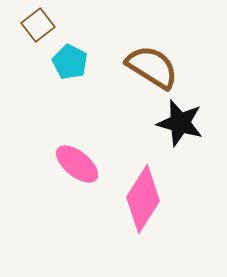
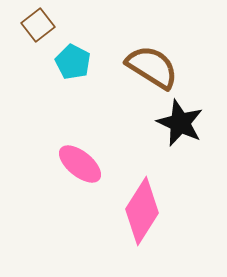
cyan pentagon: moved 3 px right
black star: rotated 9 degrees clockwise
pink ellipse: moved 3 px right
pink diamond: moved 1 px left, 12 px down
